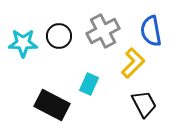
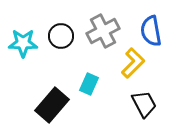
black circle: moved 2 px right
black rectangle: rotated 76 degrees counterclockwise
